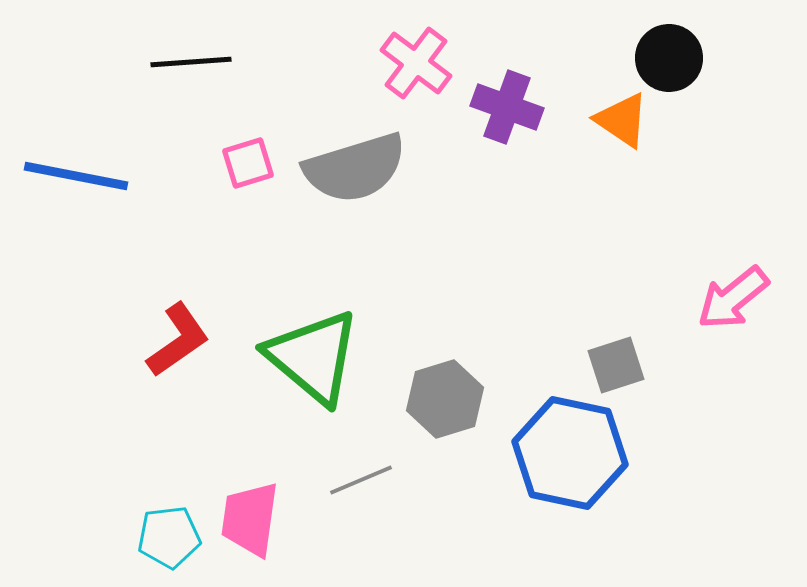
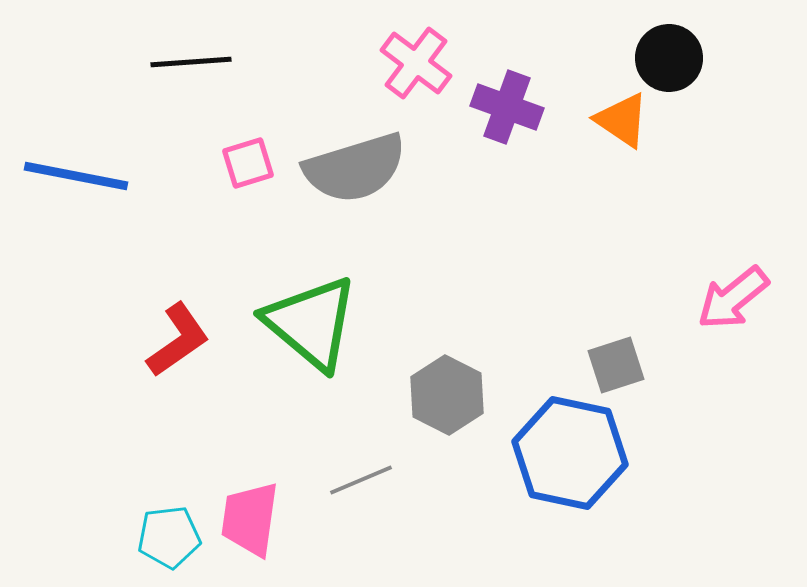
green triangle: moved 2 px left, 34 px up
gray hexagon: moved 2 px right, 4 px up; rotated 16 degrees counterclockwise
